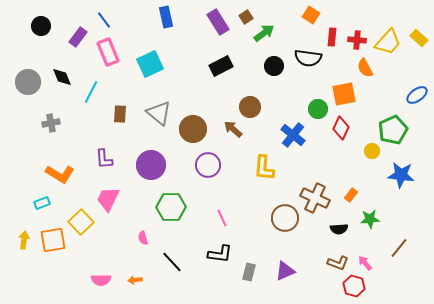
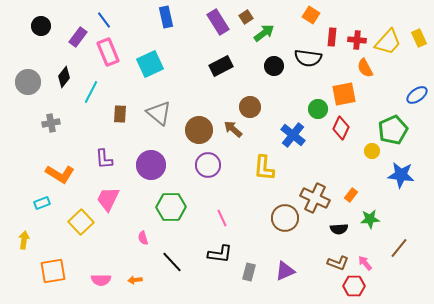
yellow rectangle at (419, 38): rotated 24 degrees clockwise
black diamond at (62, 77): moved 2 px right; rotated 60 degrees clockwise
brown circle at (193, 129): moved 6 px right, 1 px down
orange square at (53, 240): moved 31 px down
red hexagon at (354, 286): rotated 15 degrees counterclockwise
